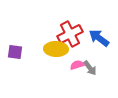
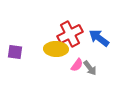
pink semicircle: rotated 144 degrees clockwise
